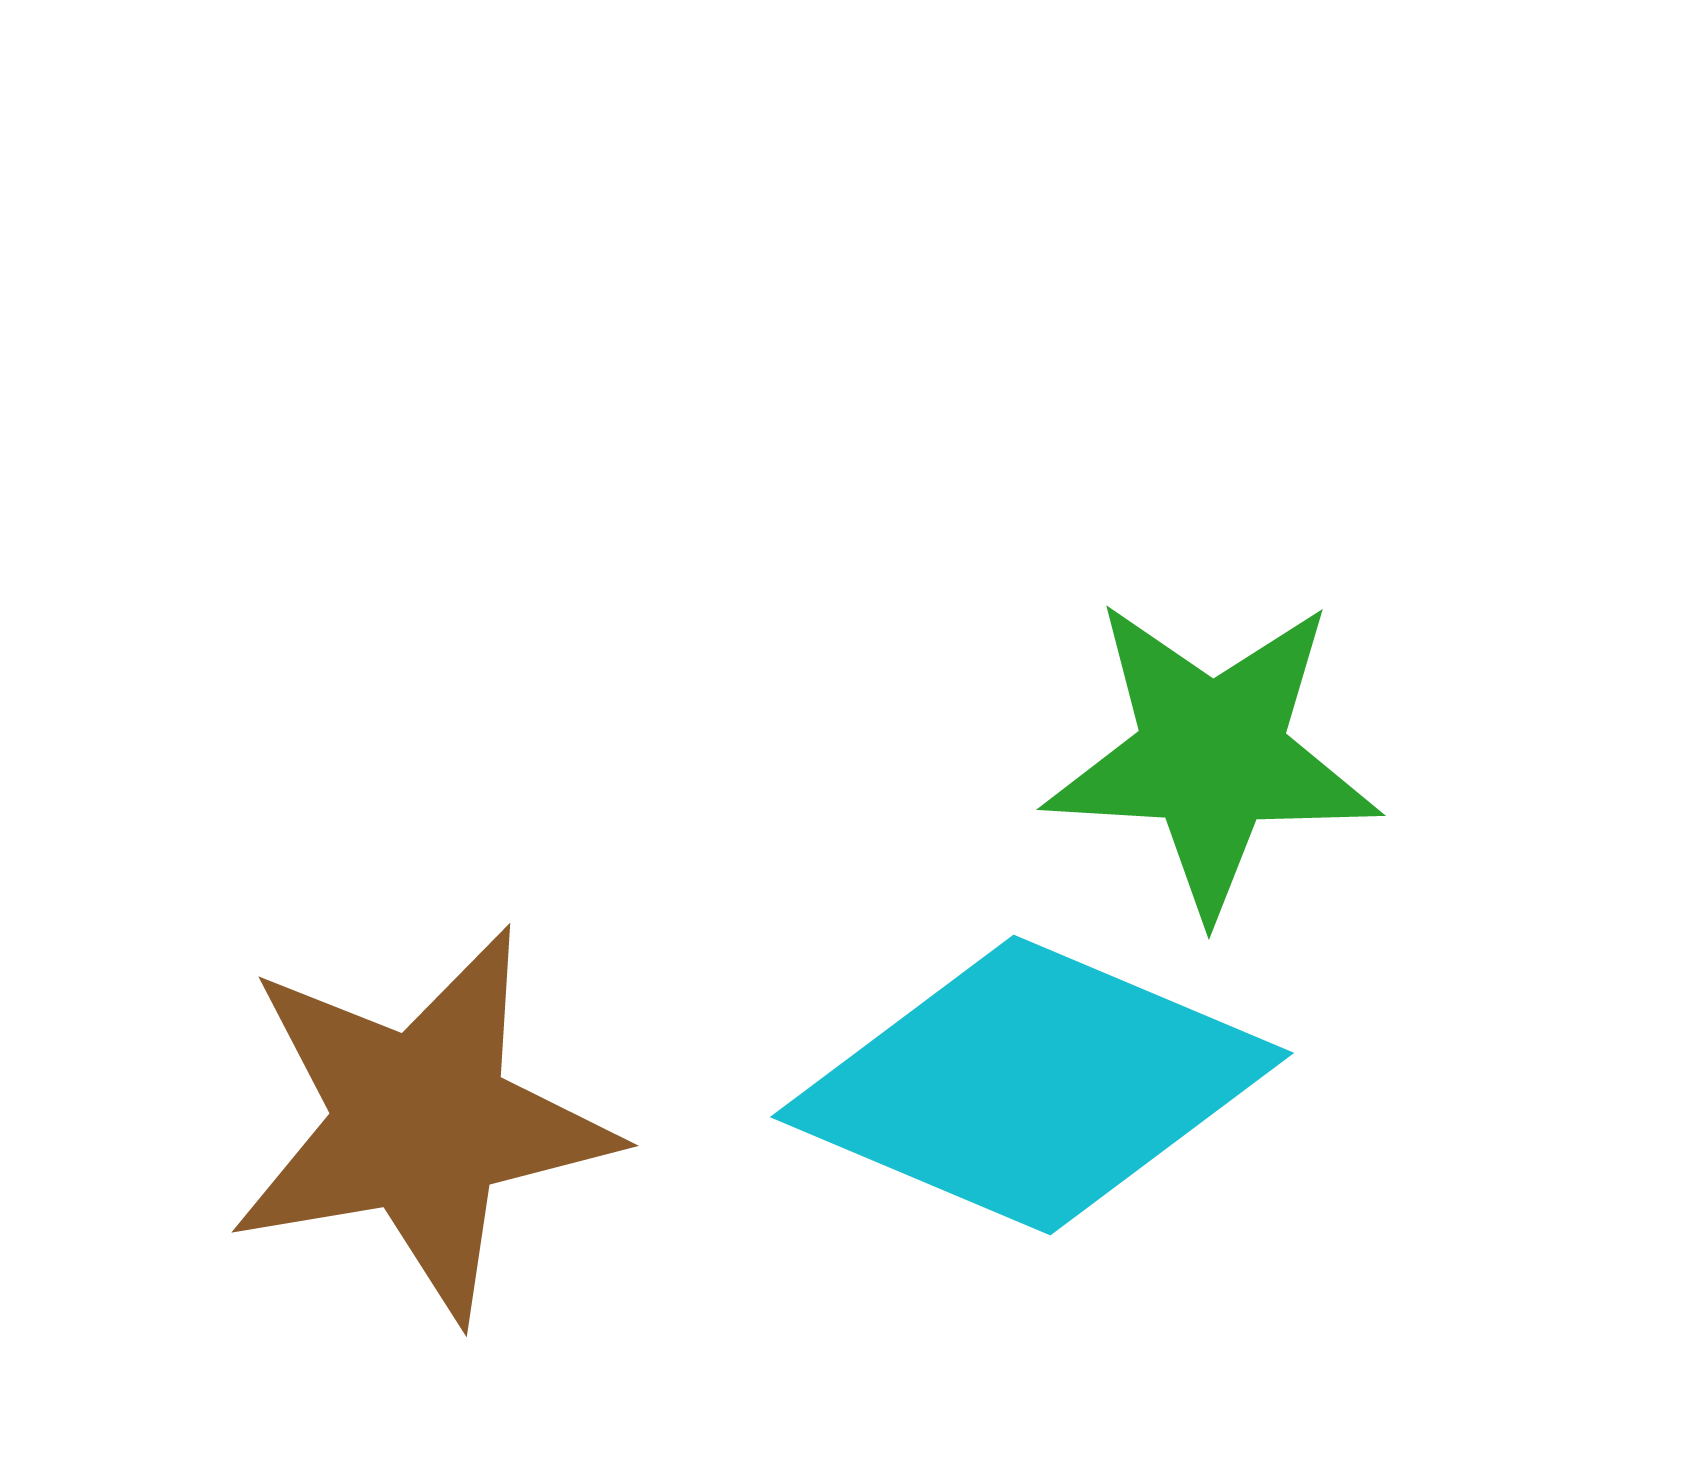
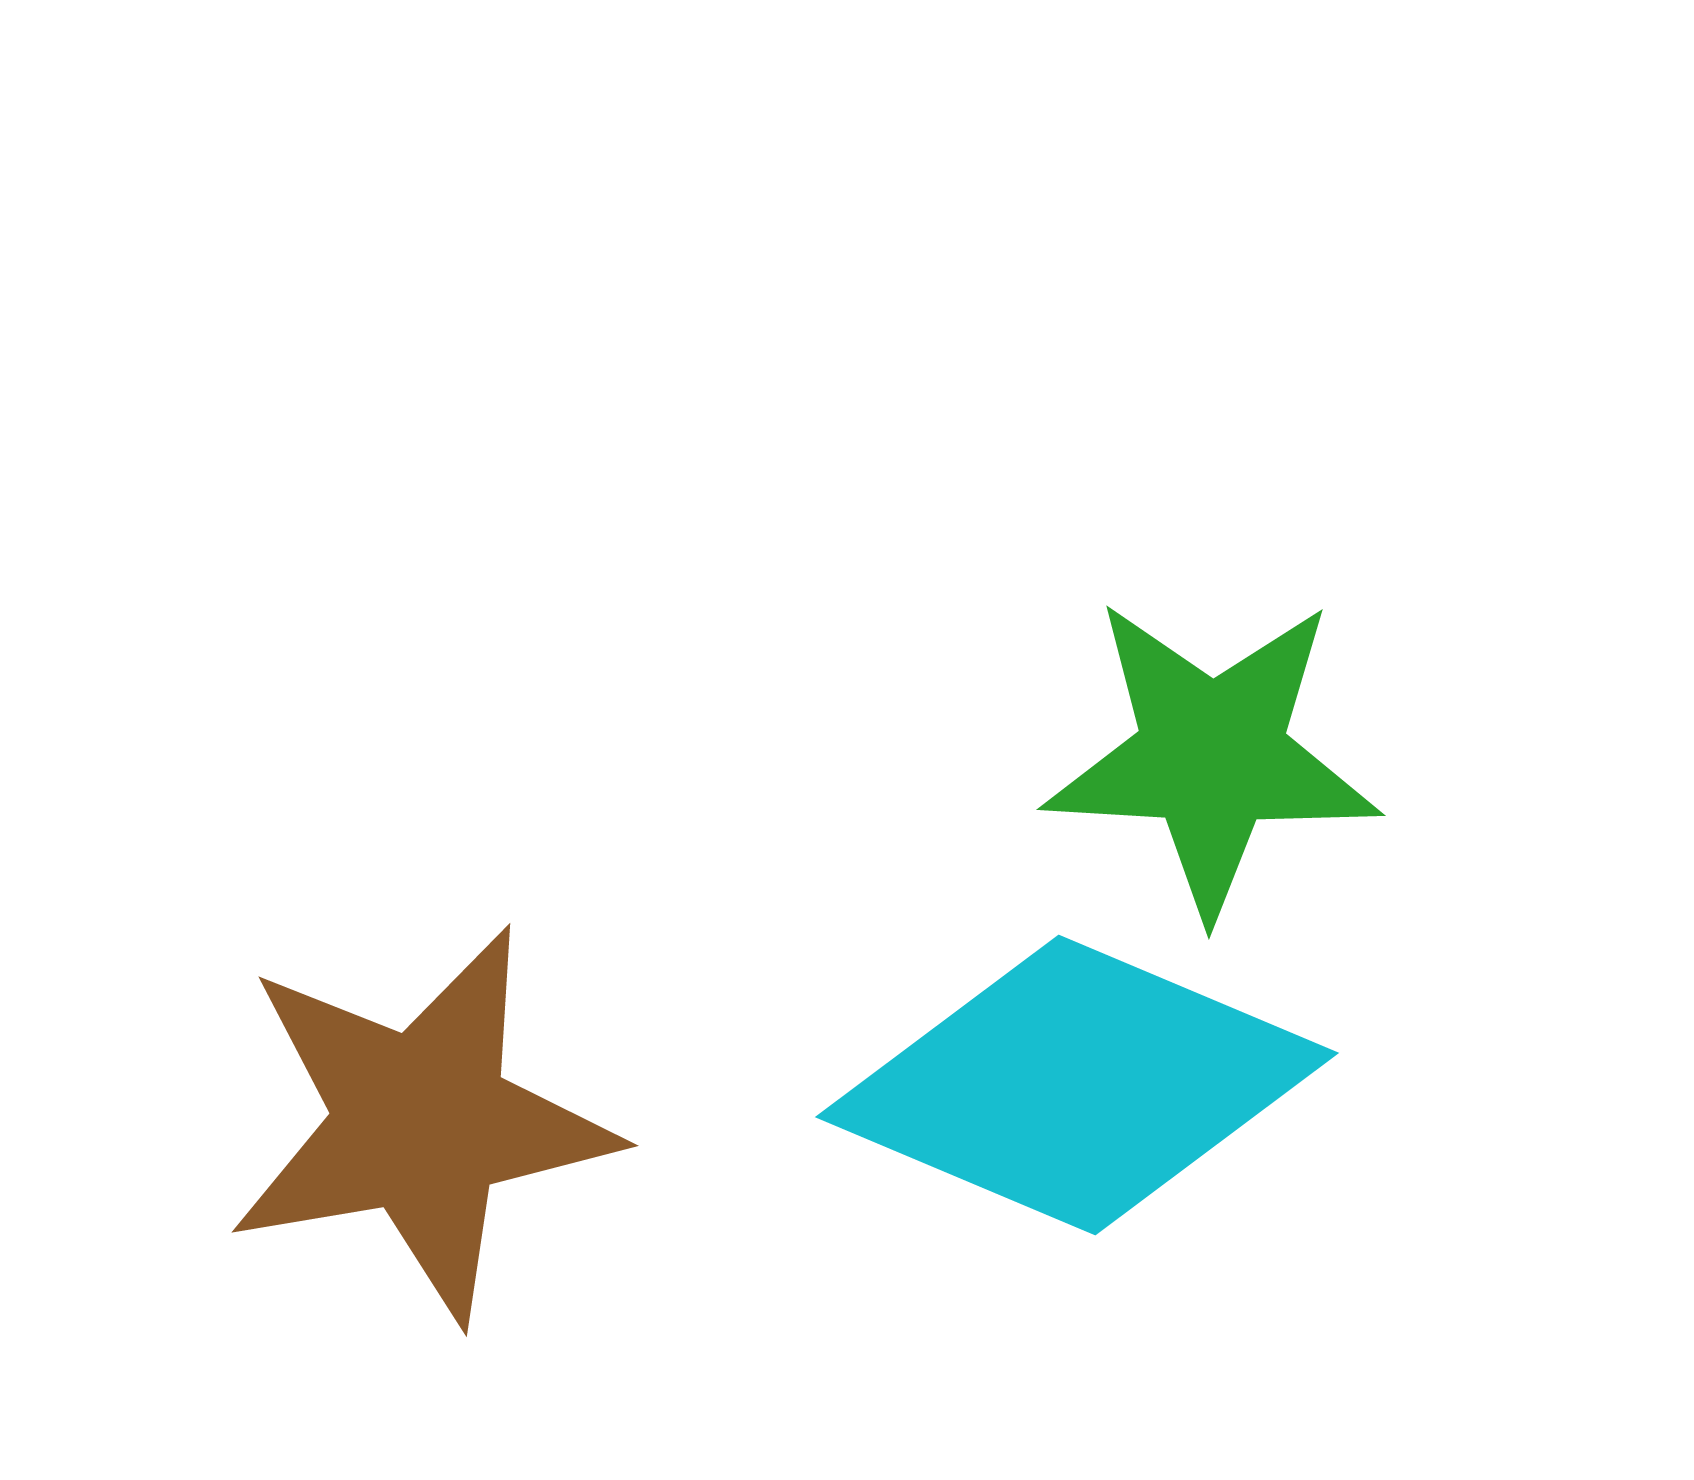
cyan diamond: moved 45 px right
